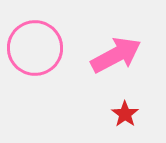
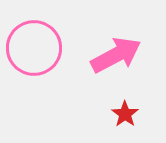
pink circle: moved 1 px left
